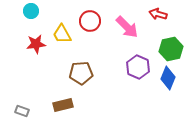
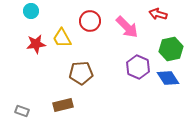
yellow trapezoid: moved 4 px down
blue diamond: rotated 55 degrees counterclockwise
